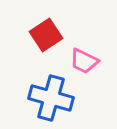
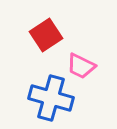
pink trapezoid: moved 3 px left, 5 px down
